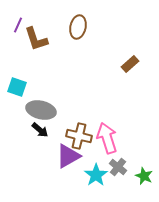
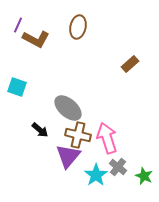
brown L-shape: rotated 44 degrees counterclockwise
gray ellipse: moved 27 px right, 2 px up; rotated 28 degrees clockwise
brown cross: moved 1 px left, 1 px up
purple triangle: rotated 20 degrees counterclockwise
